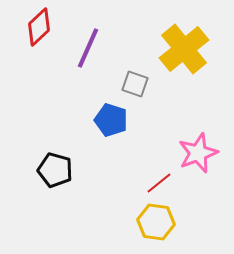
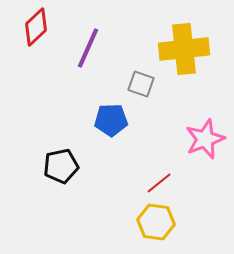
red diamond: moved 3 px left
yellow cross: rotated 33 degrees clockwise
gray square: moved 6 px right
blue pentagon: rotated 20 degrees counterclockwise
pink star: moved 7 px right, 14 px up
black pentagon: moved 6 px right, 4 px up; rotated 28 degrees counterclockwise
